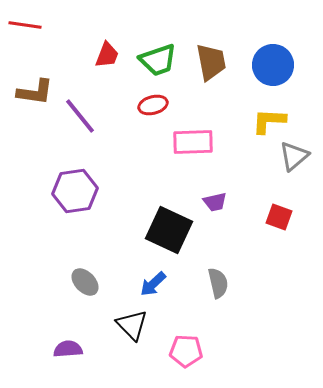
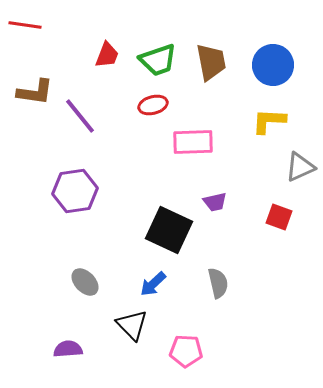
gray triangle: moved 6 px right, 11 px down; rotated 16 degrees clockwise
